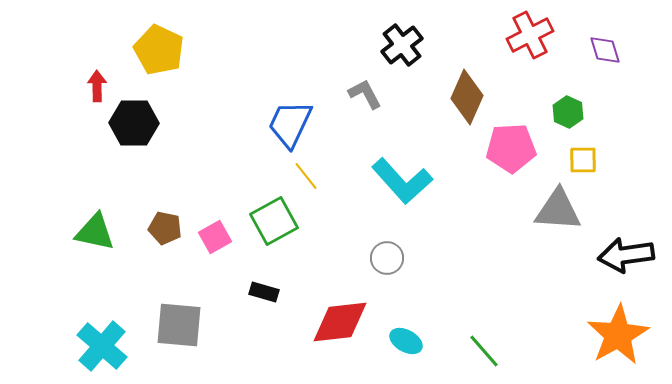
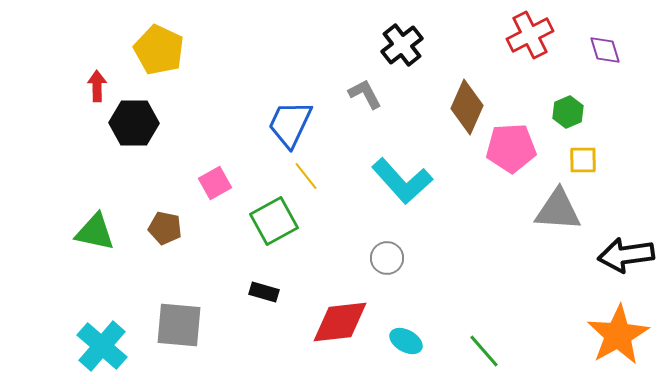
brown diamond: moved 10 px down
green hexagon: rotated 12 degrees clockwise
pink square: moved 54 px up
